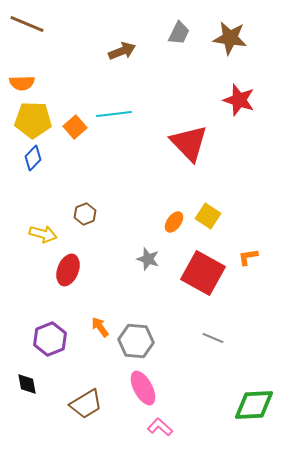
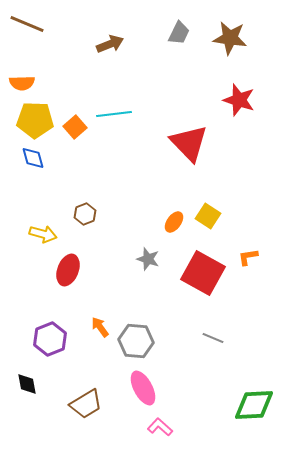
brown arrow: moved 12 px left, 7 px up
yellow pentagon: moved 2 px right
blue diamond: rotated 60 degrees counterclockwise
